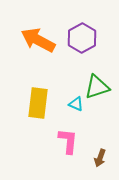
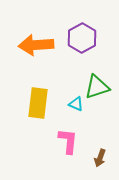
orange arrow: moved 2 px left, 5 px down; rotated 32 degrees counterclockwise
